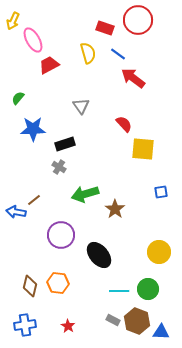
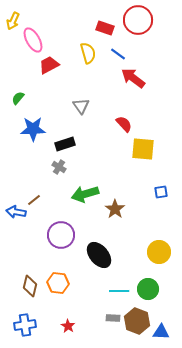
gray rectangle: moved 2 px up; rotated 24 degrees counterclockwise
